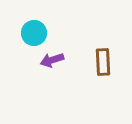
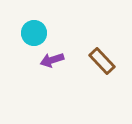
brown rectangle: moved 1 px left, 1 px up; rotated 40 degrees counterclockwise
